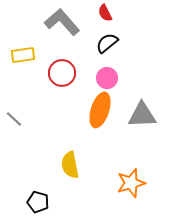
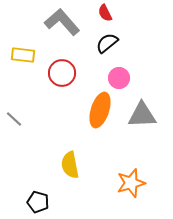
yellow rectangle: rotated 15 degrees clockwise
pink circle: moved 12 px right
